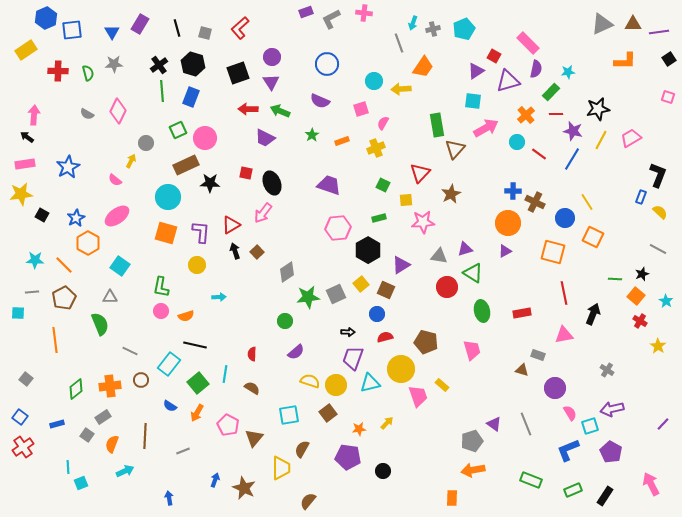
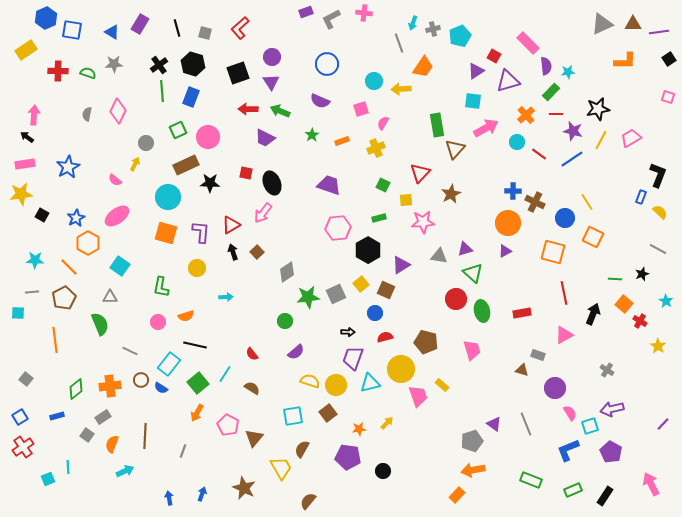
cyan pentagon at (464, 29): moved 4 px left, 7 px down
blue square at (72, 30): rotated 15 degrees clockwise
blue triangle at (112, 32): rotated 28 degrees counterclockwise
purple semicircle at (536, 69): moved 10 px right, 3 px up; rotated 18 degrees counterclockwise
green semicircle at (88, 73): rotated 56 degrees counterclockwise
gray semicircle at (87, 114): rotated 72 degrees clockwise
pink circle at (205, 138): moved 3 px right, 1 px up
blue line at (572, 159): rotated 25 degrees clockwise
yellow arrow at (131, 161): moved 4 px right, 3 px down
black arrow at (235, 251): moved 2 px left, 1 px down
orange line at (64, 265): moved 5 px right, 2 px down
yellow circle at (197, 265): moved 3 px down
green triangle at (473, 273): rotated 10 degrees clockwise
red circle at (447, 287): moved 9 px right, 12 px down
orange square at (636, 296): moved 12 px left, 8 px down
cyan arrow at (219, 297): moved 7 px right
pink circle at (161, 311): moved 3 px left, 11 px down
blue circle at (377, 314): moved 2 px left, 1 px up
pink triangle at (564, 335): rotated 18 degrees counterclockwise
red semicircle at (252, 354): rotated 40 degrees counterclockwise
cyan line at (225, 374): rotated 24 degrees clockwise
blue semicircle at (170, 406): moved 9 px left, 18 px up
cyan square at (289, 415): moved 4 px right, 1 px down
blue square at (20, 417): rotated 21 degrees clockwise
blue rectangle at (57, 424): moved 8 px up
gray line at (183, 451): rotated 48 degrees counterclockwise
yellow trapezoid at (281, 468): rotated 30 degrees counterclockwise
blue arrow at (215, 480): moved 13 px left, 14 px down
cyan square at (81, 483): moved 33 px left, 4 px up
orange rectangle at (452, 498): moved 5 px right, 3 px up; rotated 42 degrees clockwise
